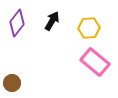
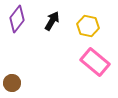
purple diamond: moved 4 px up
yellow hexagon: moved 1 px left, 2 px up; rotated 15 degrees clockwise
